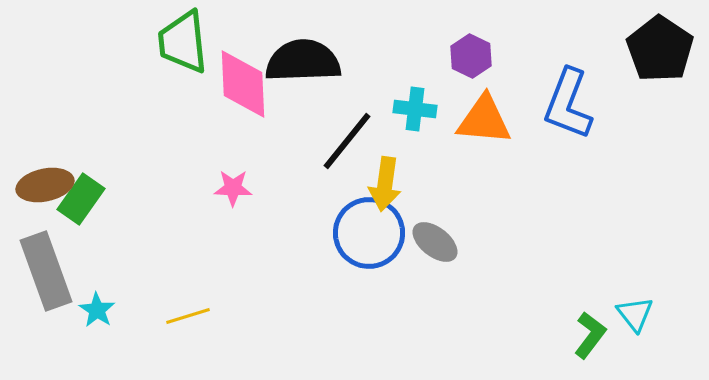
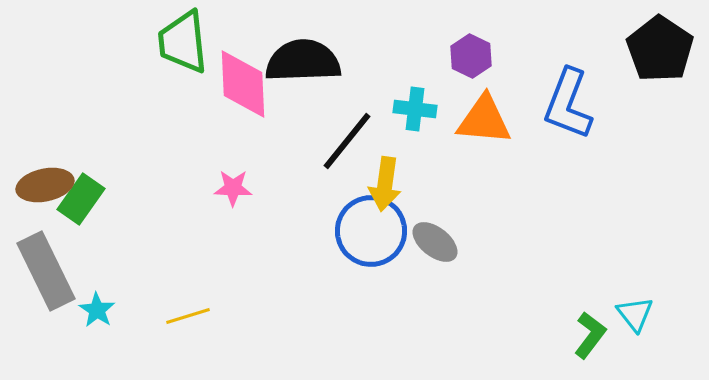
blue circle: moved 2 px right, 2 px up
gray rectangle: rotated 6 degrees counterclockwise
